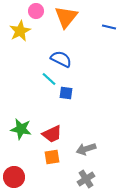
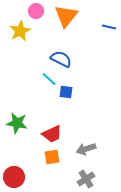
orange triangle: moved 1 px up
blue square: moved 1 px up
green star: moved 4 px left, 6 px up
